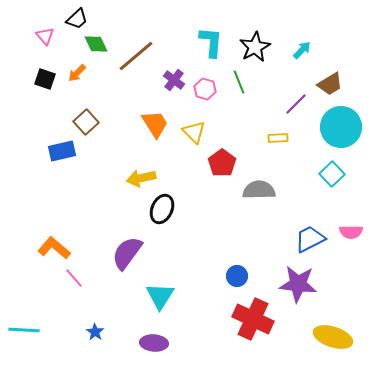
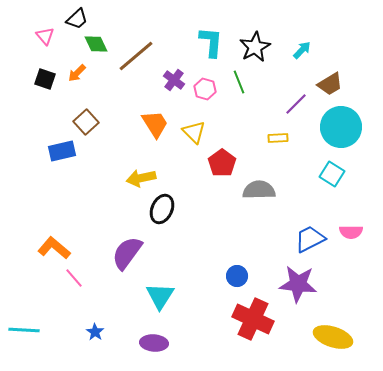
cyan square: rotated 15 degrees counterclockwise
